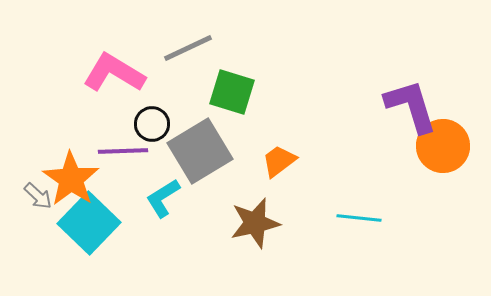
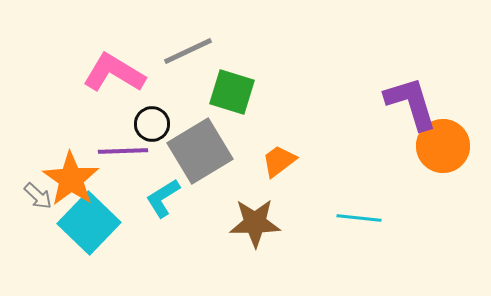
gray line: moved 3 px down
purple L-shape: moved 3 px up
brown star: rotated 12 degrees clockwise
